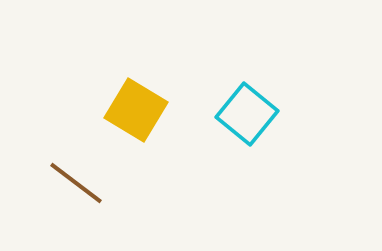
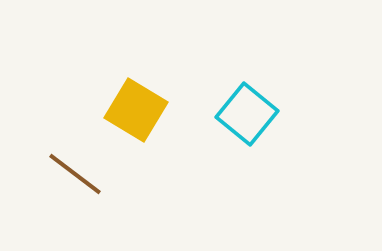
brown line: moved 1 px left, 9 px up
